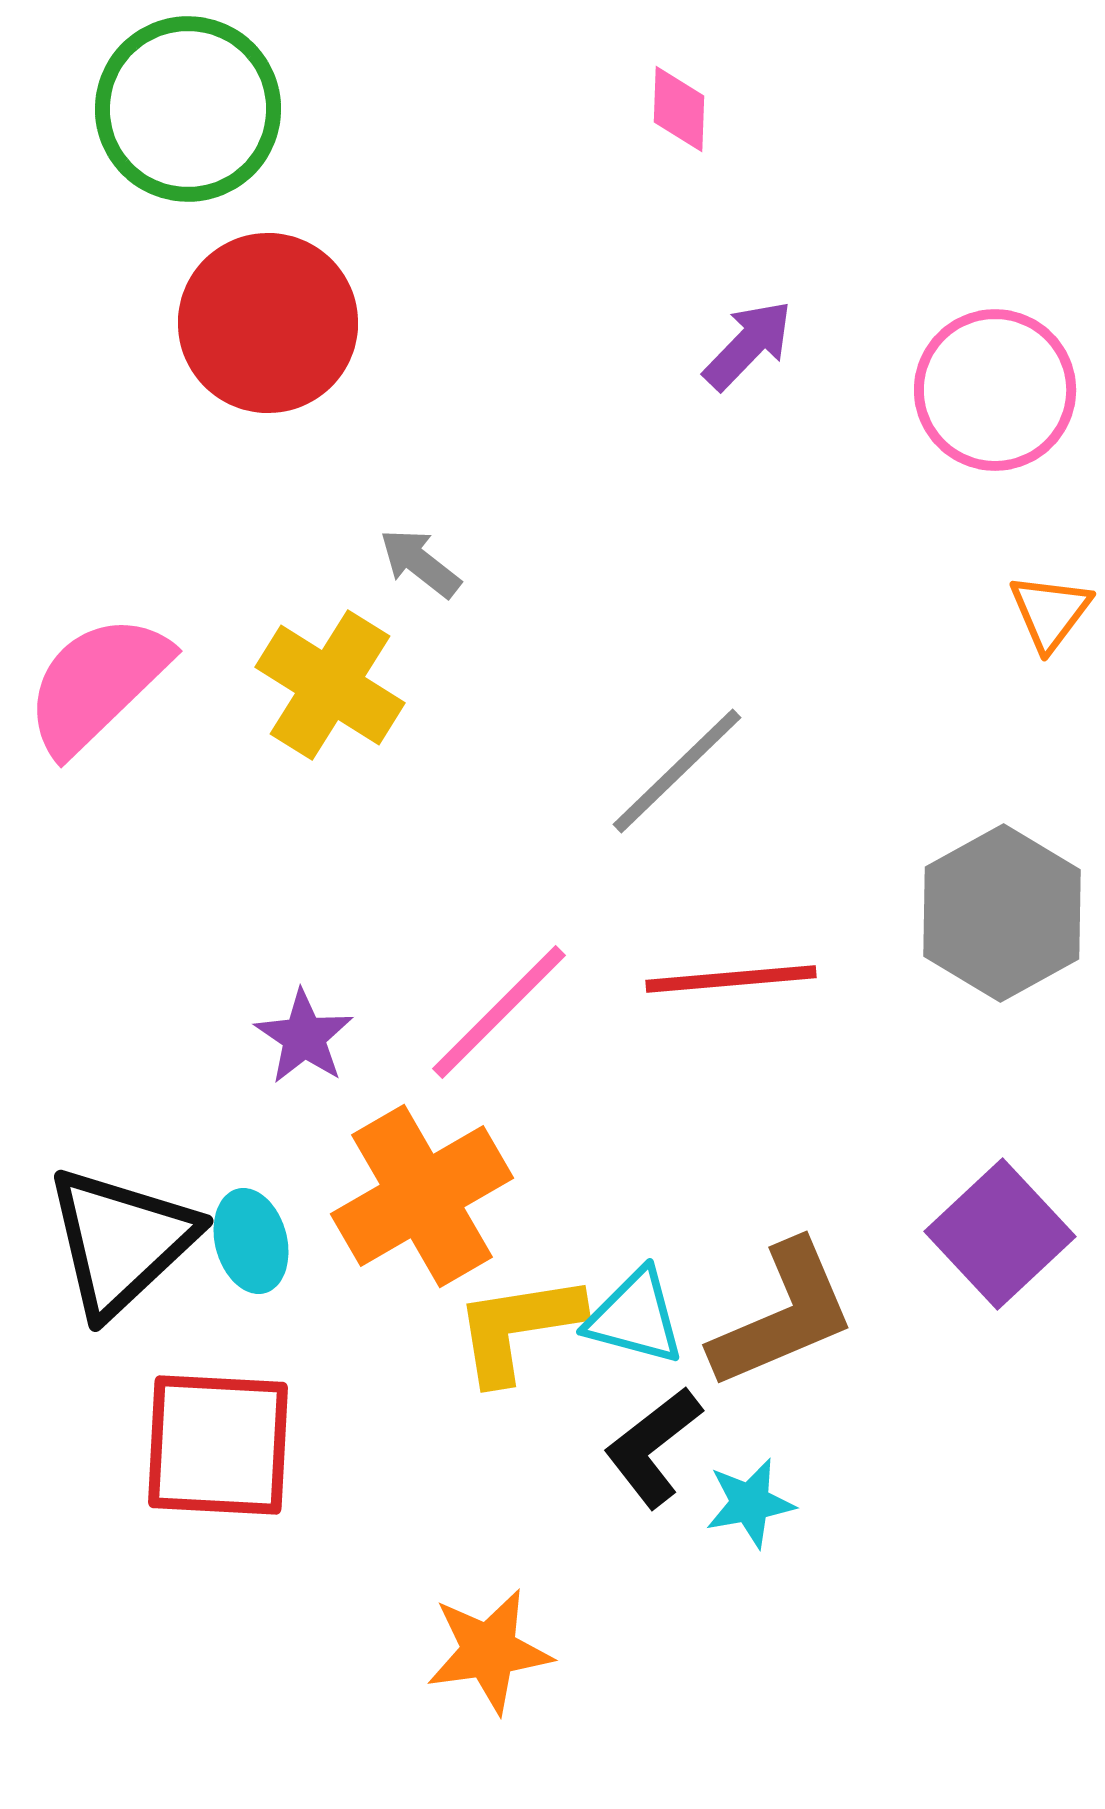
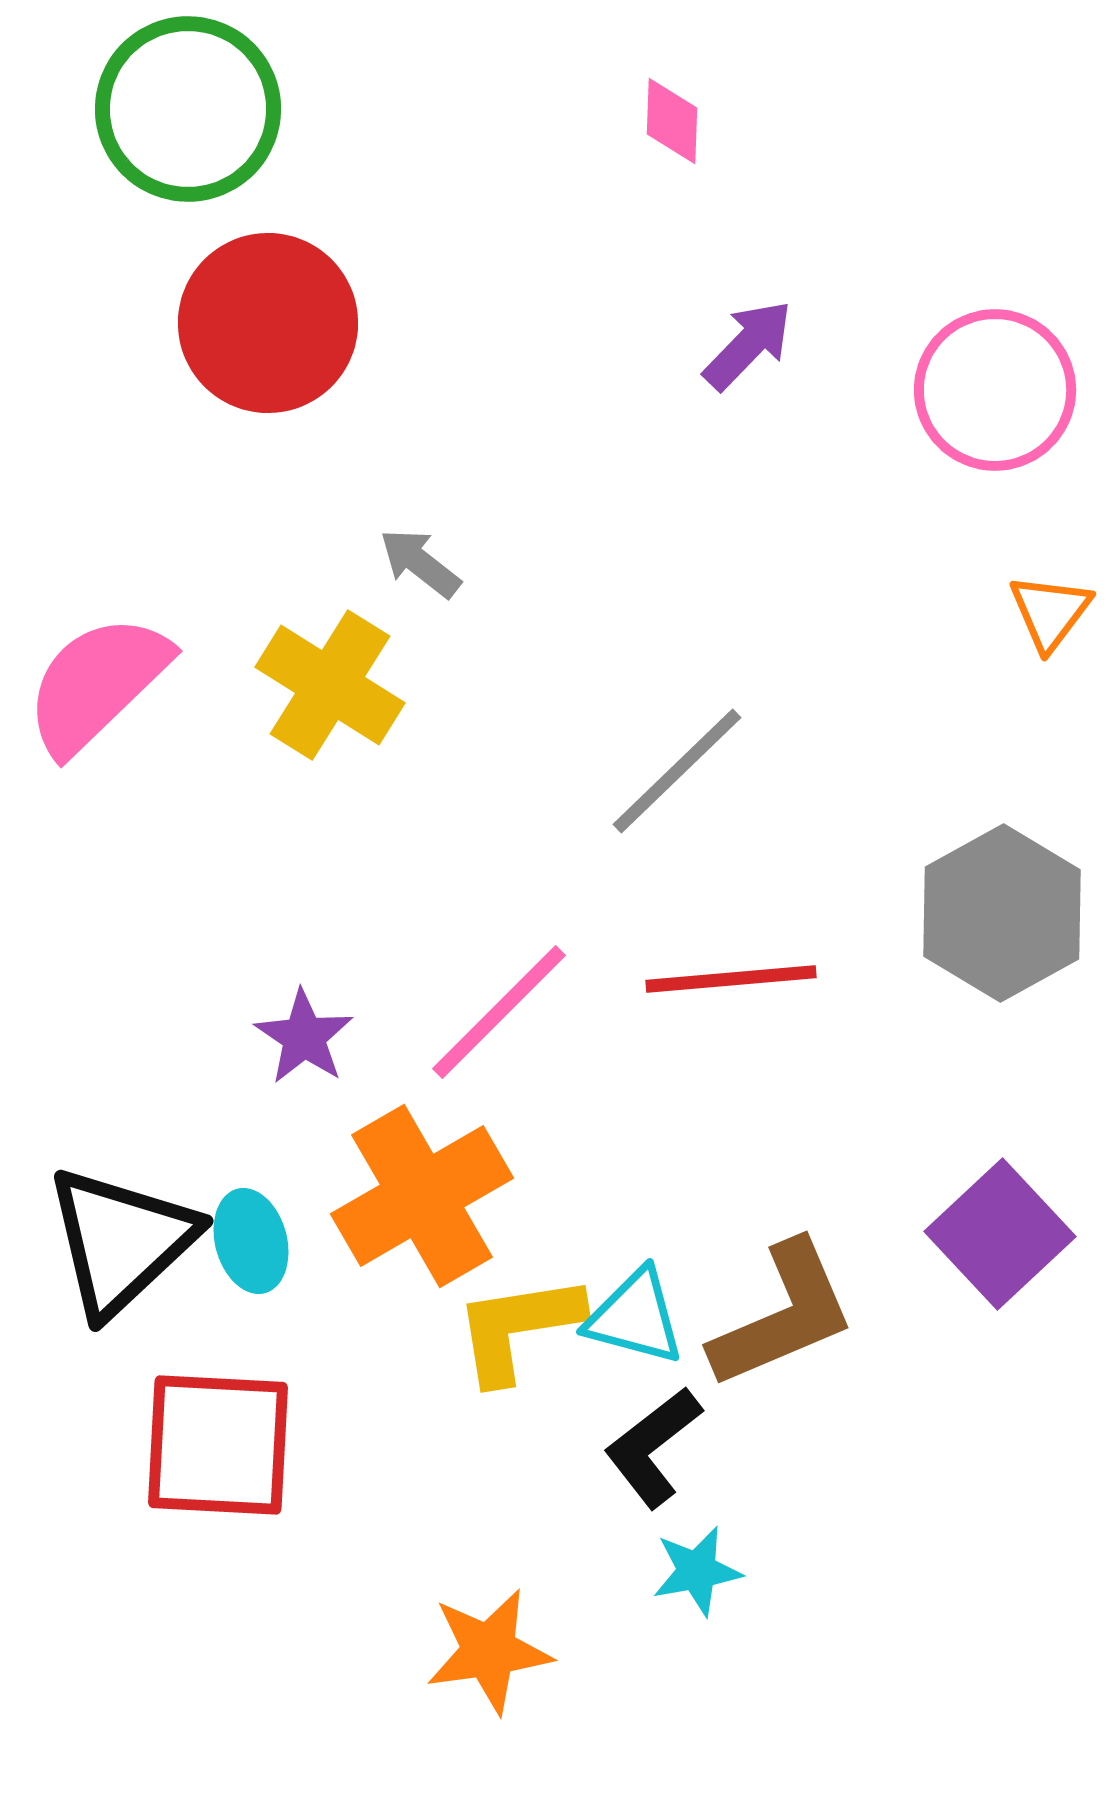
pink diamond: moved 7 px left, 12 px down
cyan star: moved 53 px left, 68 px down
